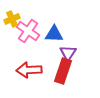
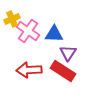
red rectangle: rotated 75 degrees counterclockwise
